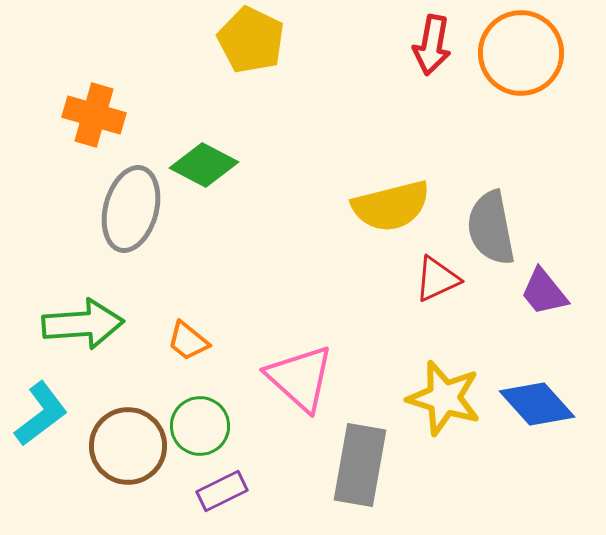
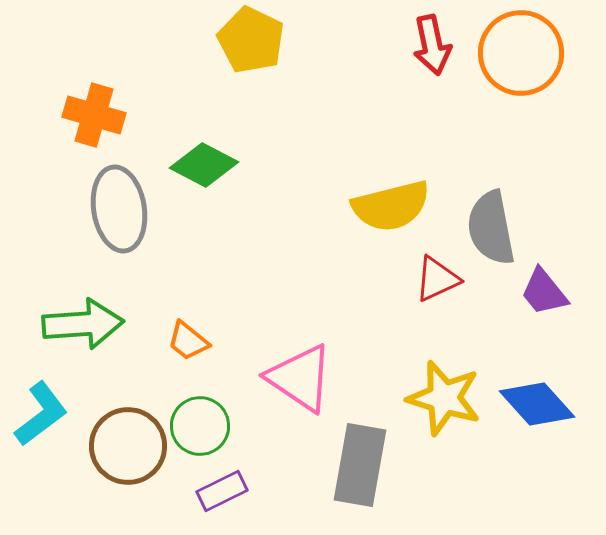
red arrow: rotated 22 degrees counterclockwise
gray ellipse: moved 12 px left; rotated 24 degrees counterclockwise
pink triangle: rotated 8 degrees counterclockwise
